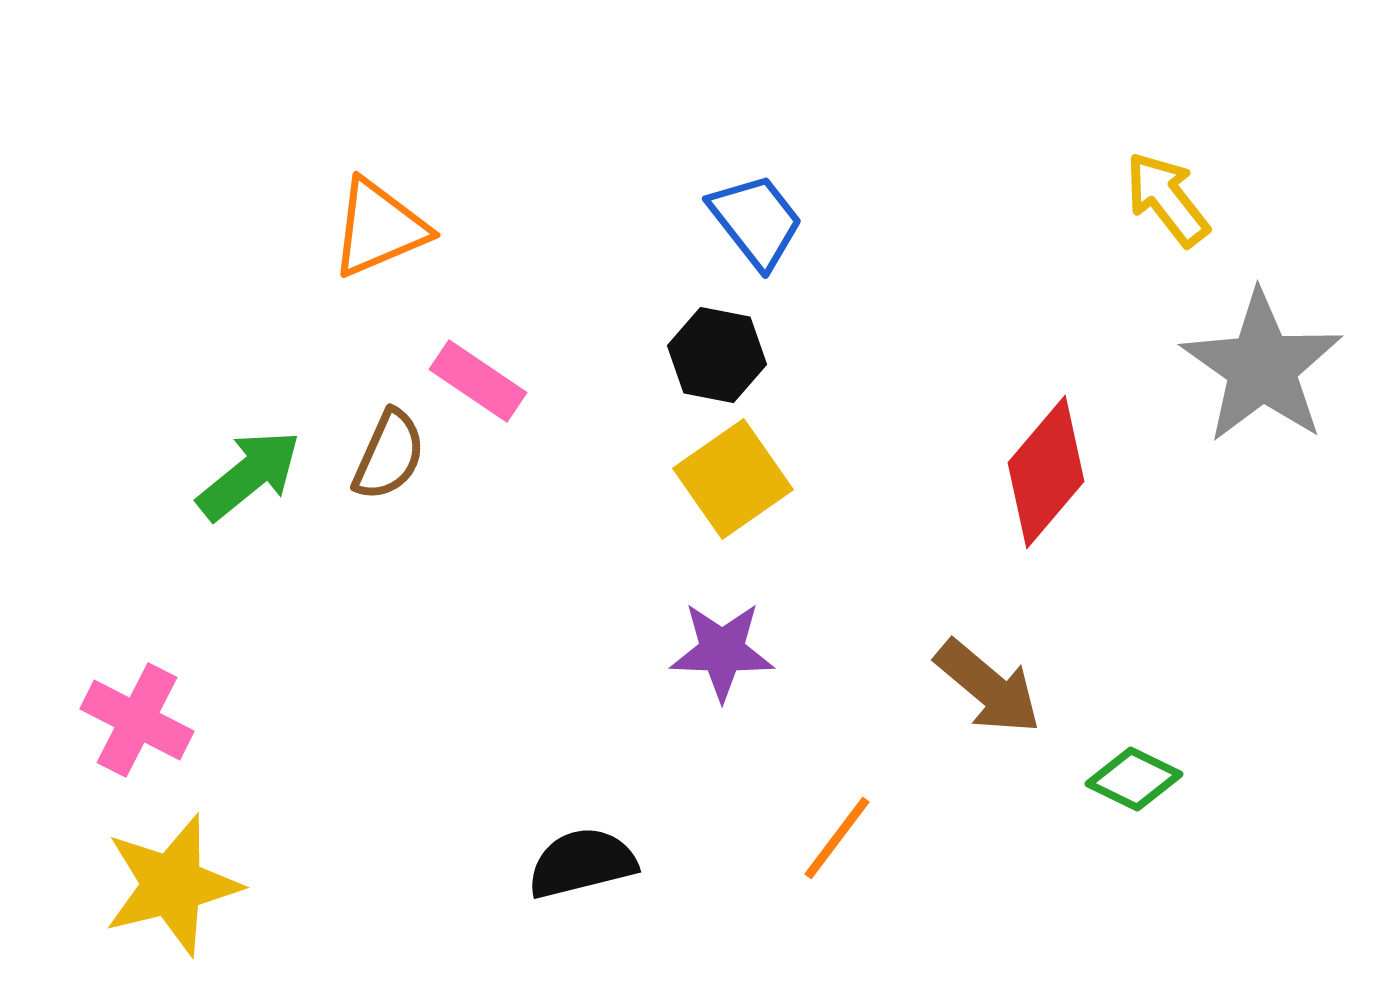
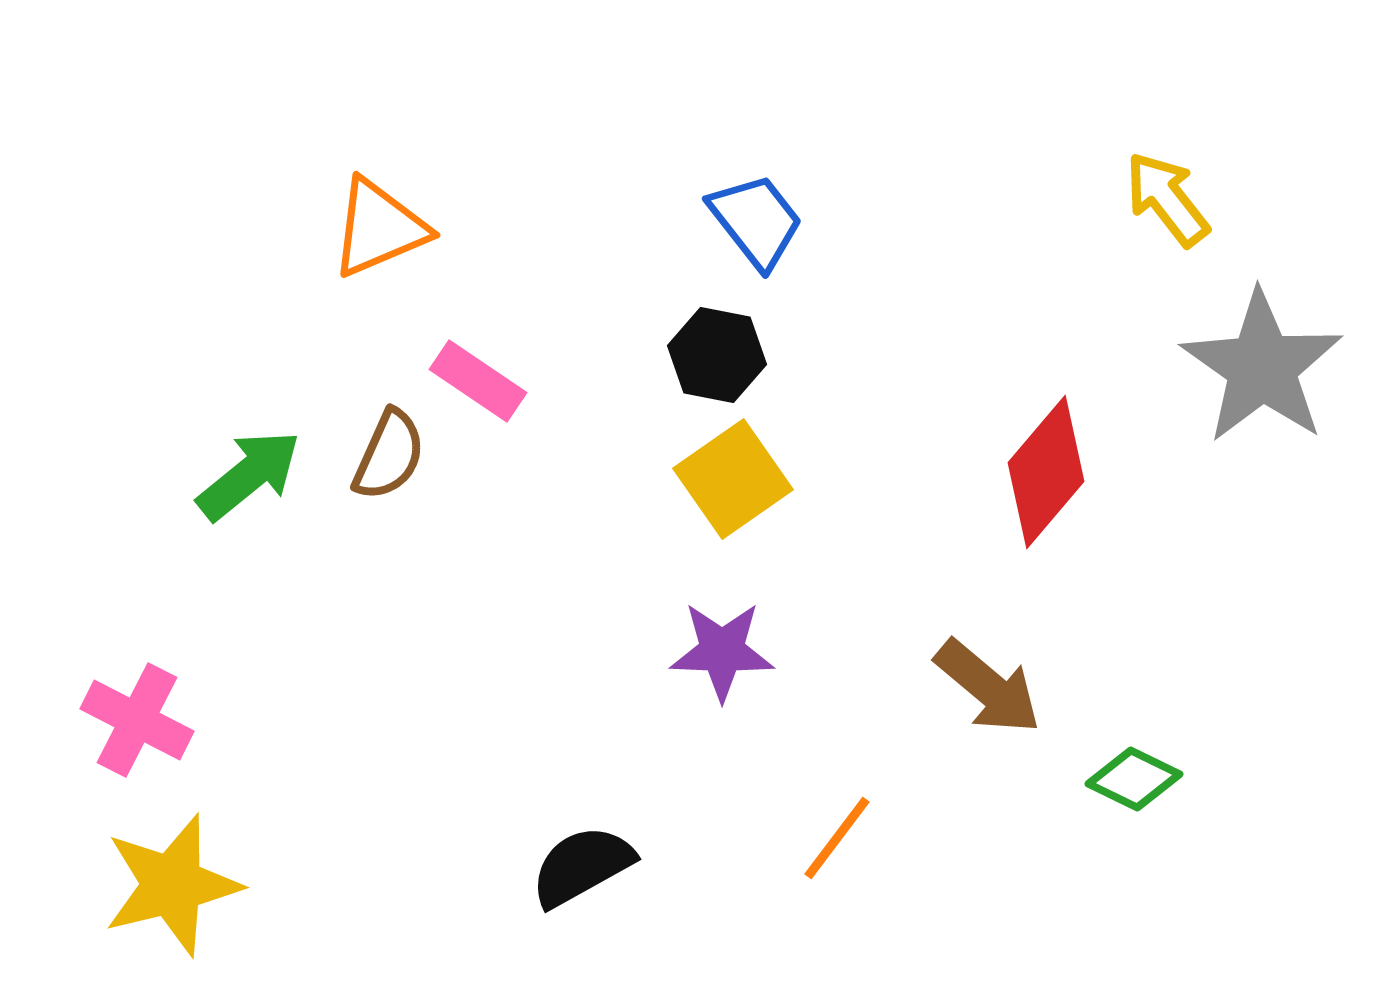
black semicircle: moved 3 px down; rotated 15 degrees counterclockwise
